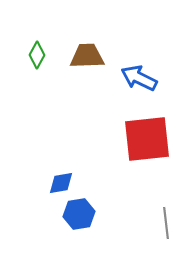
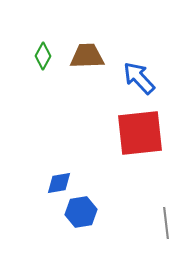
green diamond: moved 6 px right, 1 px down
blue arrow: rotated 21 degrees clockwise
red square: moved 7 px left, 6 px up
blue diamond: moved 2 px left
blue hexagon: moved 2 px right, 2 px up
